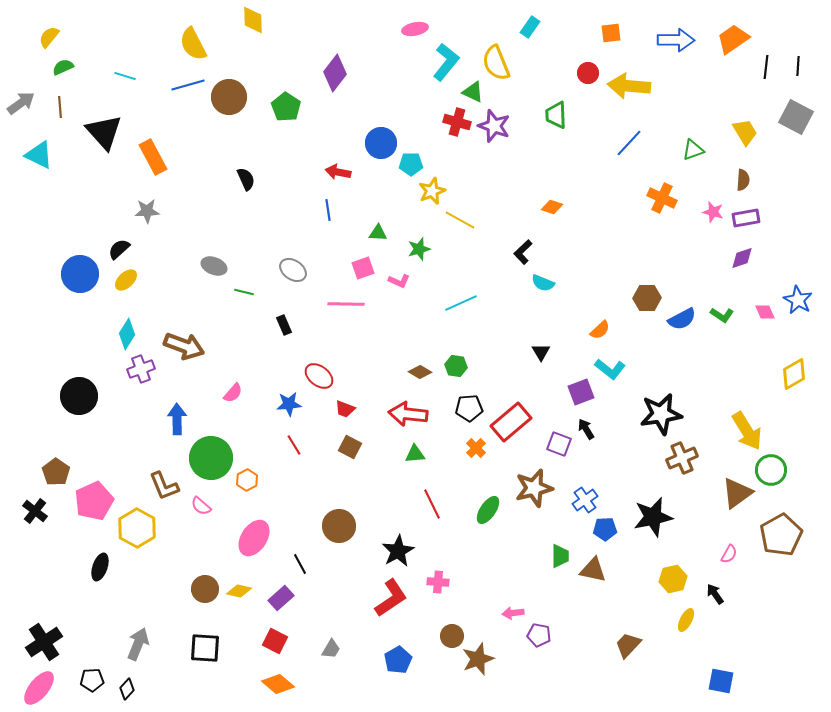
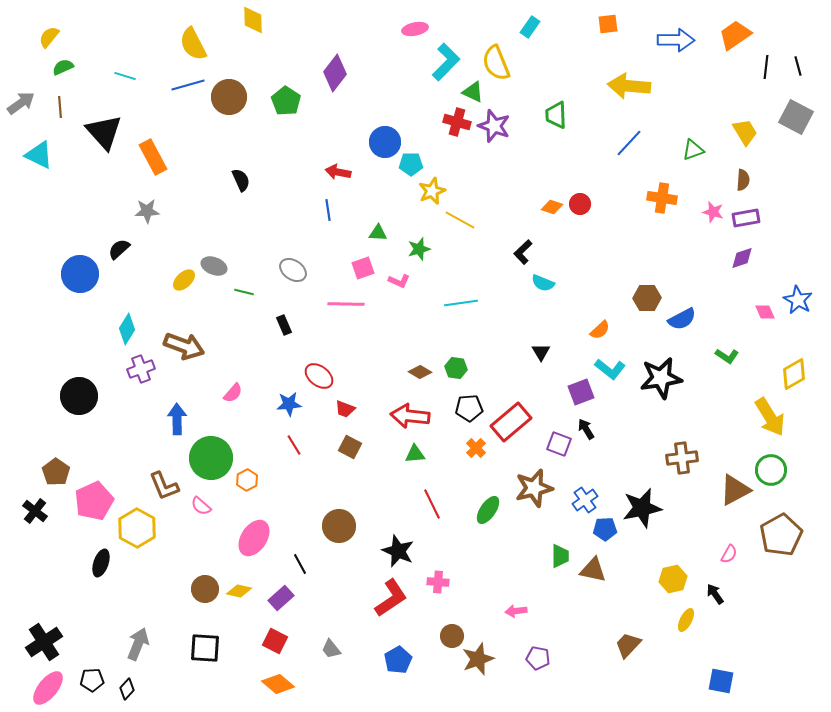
orange square at (611, 33): moved 3 px left, 9 px up
orange trapezoid at (733, 39): moved 2 px right, 4 px up
cyan L-shape at (446, 62): rotated 6 degrees clockwise
black line at (798, 66): rotated 18 degrees counterclockwise
red circle at (588, 73): moved 8 px left, 131 px down
green pentagon at (286, 107): moved 6 px up
blue circle at (381, 143): moved 4 px right, 1 px up
black semicircle at (246, 179): moved 5 px left, 1 px down
orange cross at (662, 198): rotated 16 degrees counterclockwise
yellow ellipse at (126, 280): moved 58 px right
cyan line at (461, 303): rotated 16 degrees clockwise
green L-shape at (722, 315): moved 5 px right, 41 px down
cyan diamond at (127, 334): moved 5 px up
green hexagon at (456, 366): moved 2 px down
red arrow at (408, 414): moved 2 px right, 2 px down
black star at (661, 414): moved 36 px up
yellow arrow at (747, 431): moved 23 px right, 14 px up
brown cross at (682, 458): rotated 16 degrees clockwise
brown triangle at (737, 493): moved 2 px left, 3 px up; rotated 8 degrees clockwise
black star at (653, 517): moved 11 px left, 9 px up
black star at (398, 551): rotated 20 degrees counterclockwise
black ellipse at (100, 567): moved 1 px right, 4 px up
pink arrow at (513, 613): moved 3 px right, 2 px up
purple pentagon at (539, 635): moved 1 px left, 23 px down
gray trapezoid at (331, 649): rotated 110 degrees clockwise
pink ellipse at (39, 688): moved 9 px right
